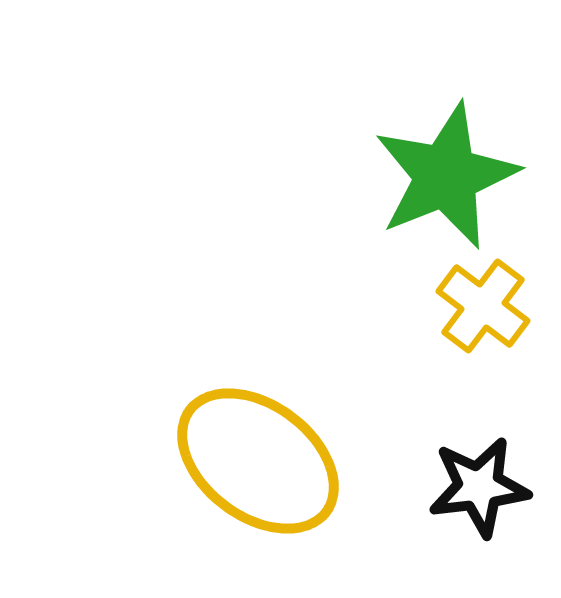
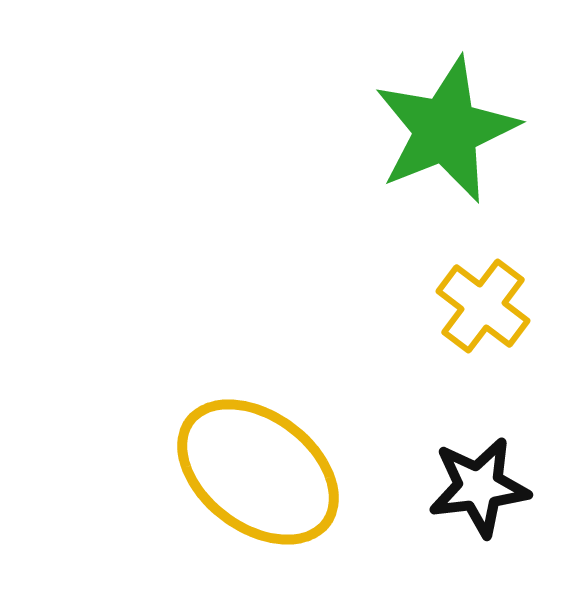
green star: moved 46 px up
yellow ellipse: moved 11 px down
